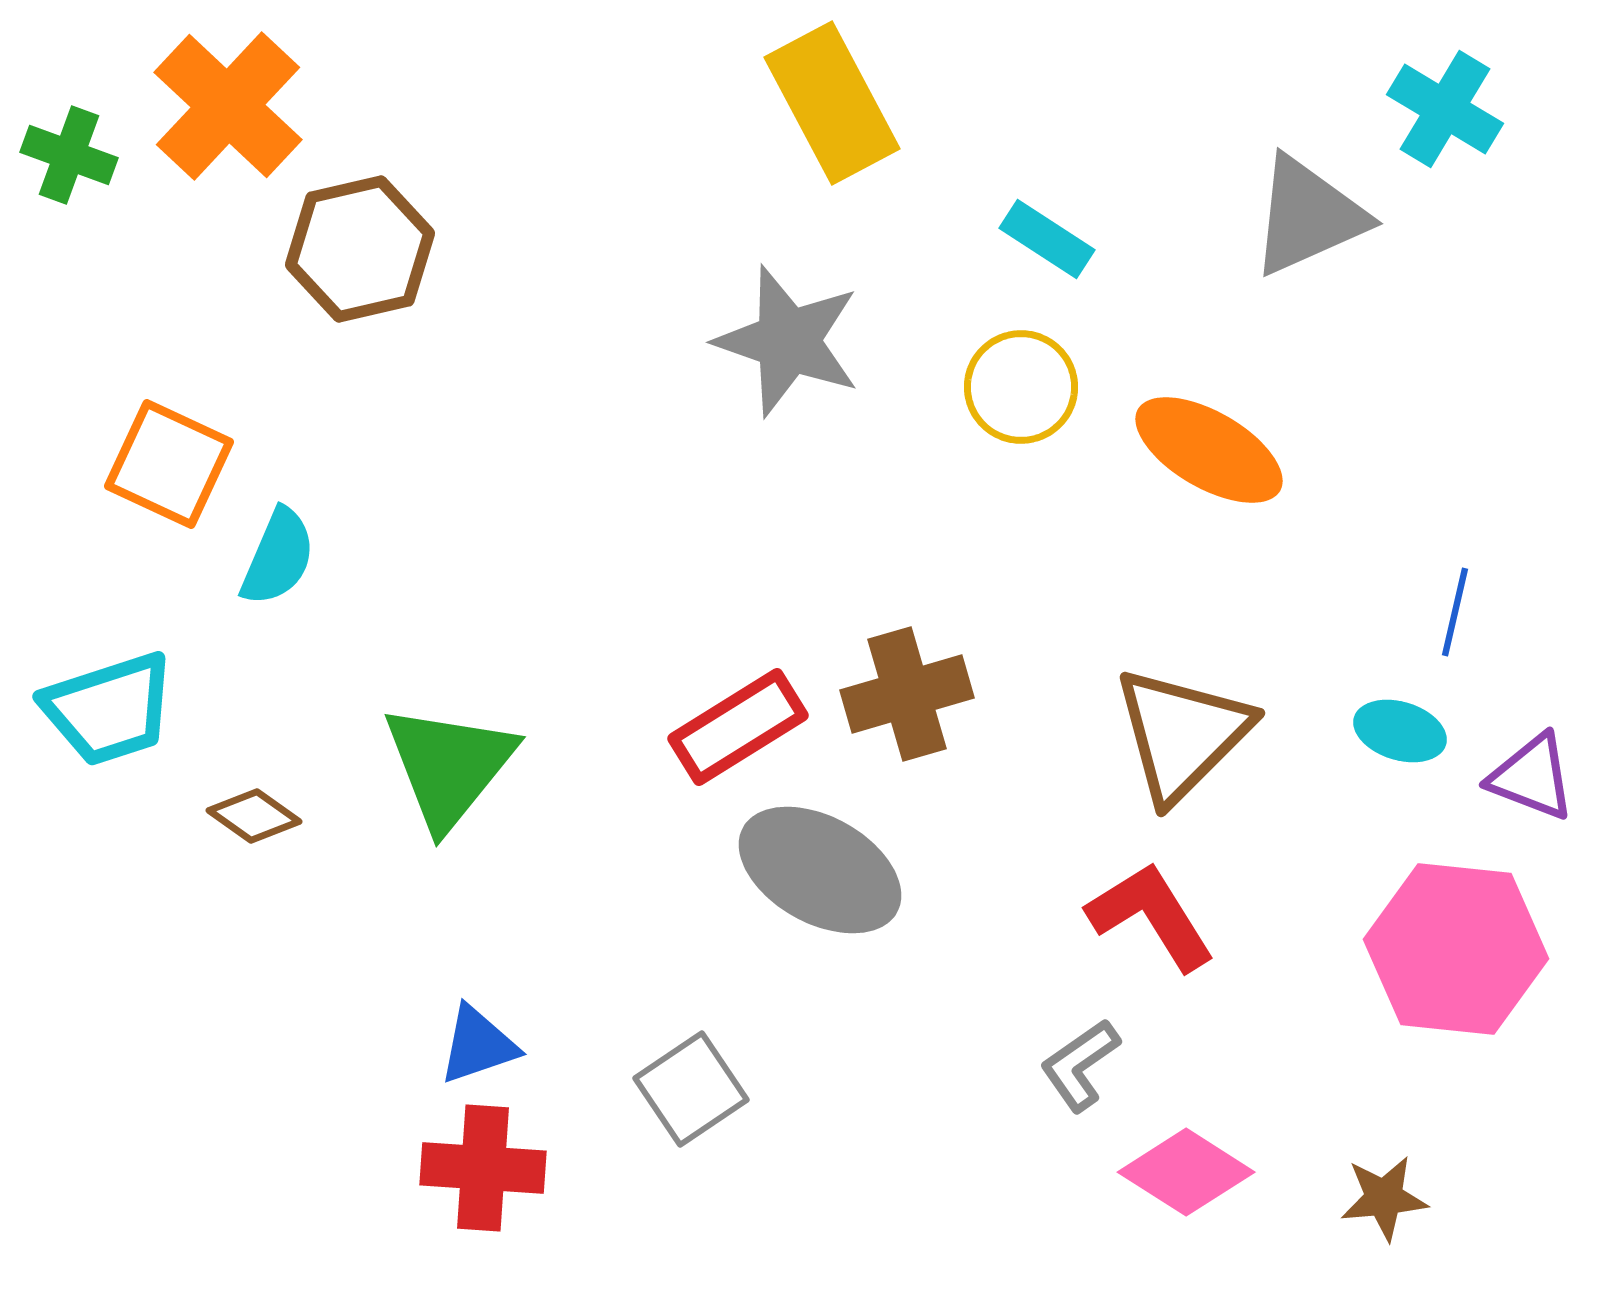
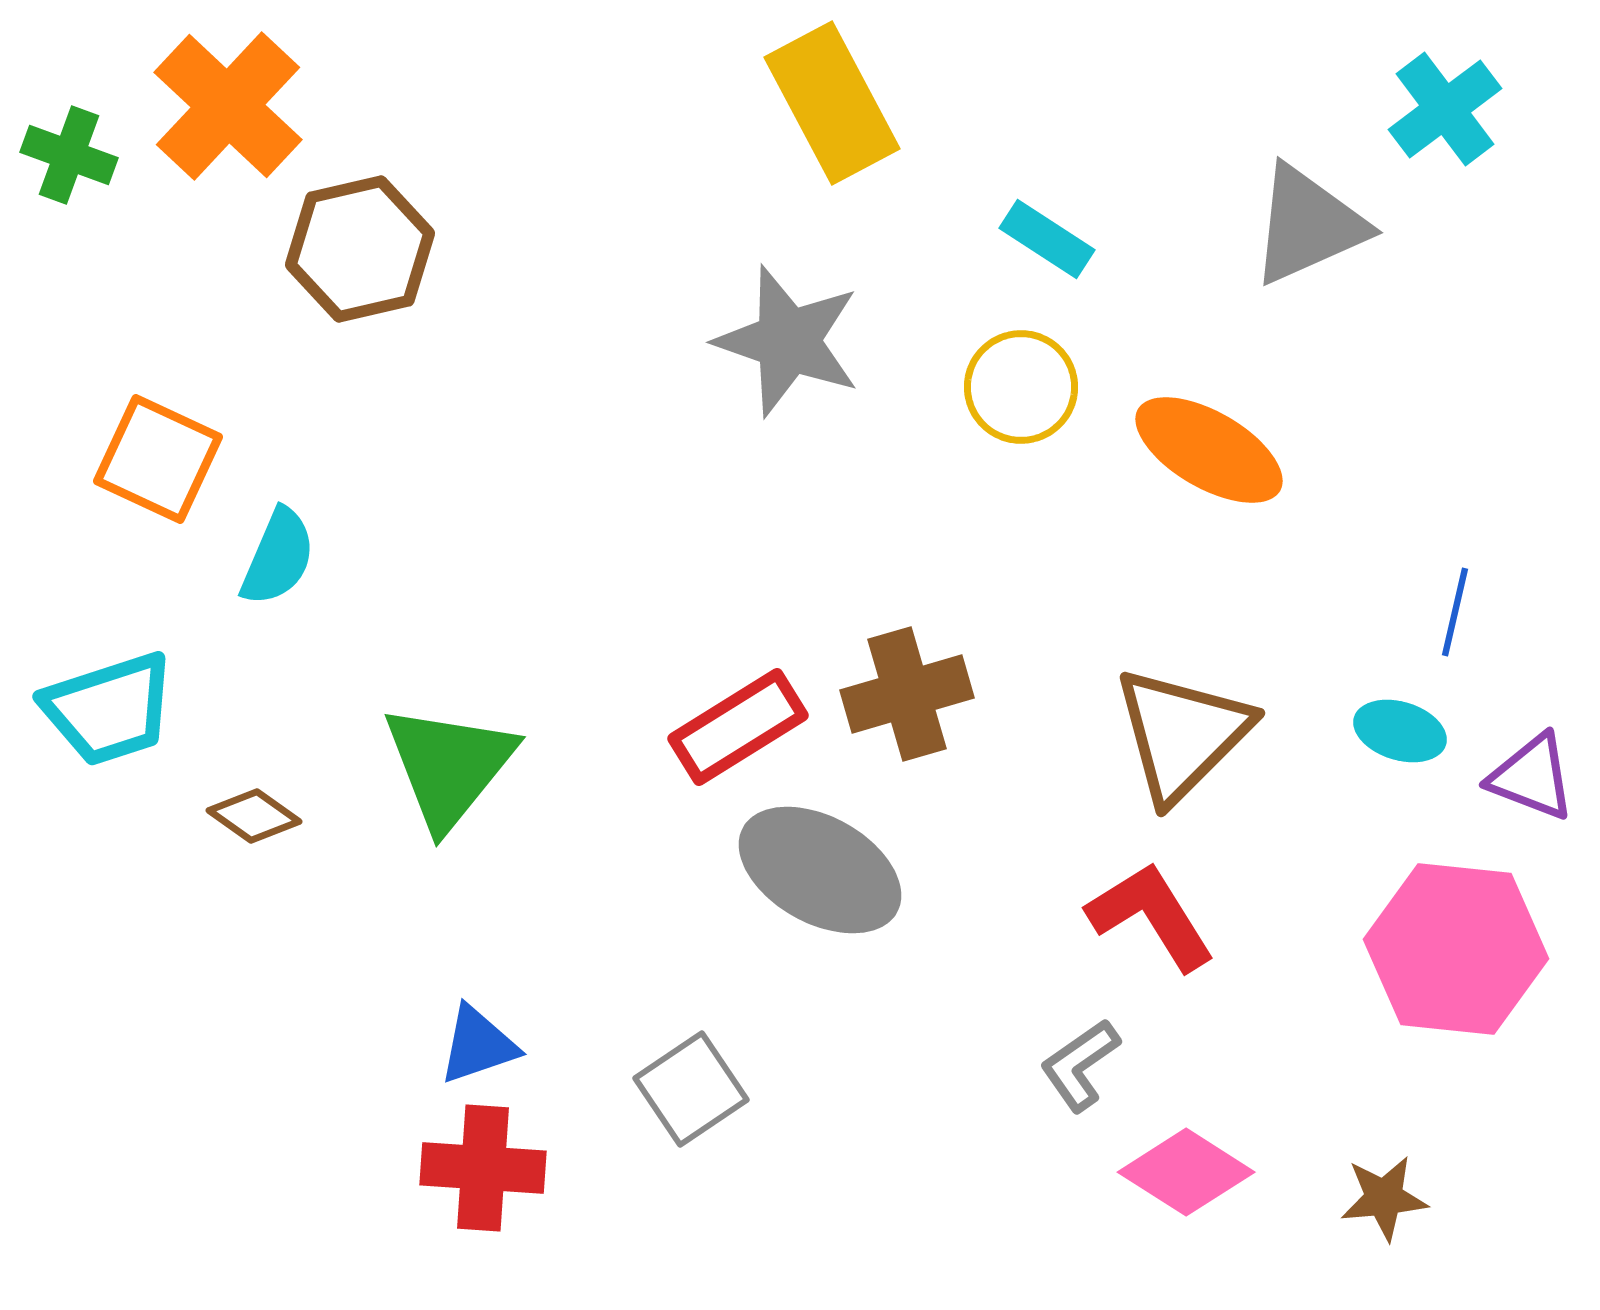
cyan cross: rotated 22 degrees clockwise
gray triangle: moved 9 px down
orange square: moved 11 px left, 5 px up
